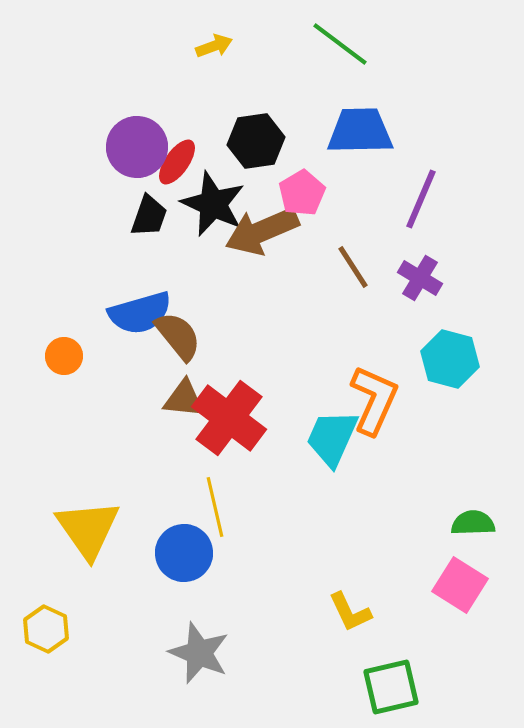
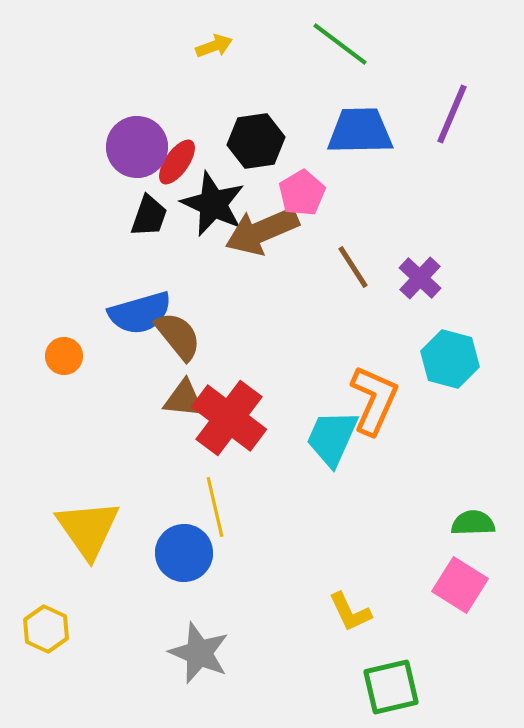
purple line: moved 31 px right, 85 px up
purple cross: rotated 12 degrees clockwise
